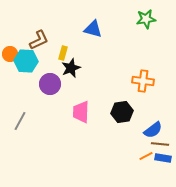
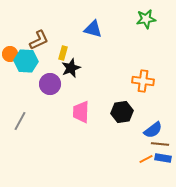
orange line: moved 3 px down
